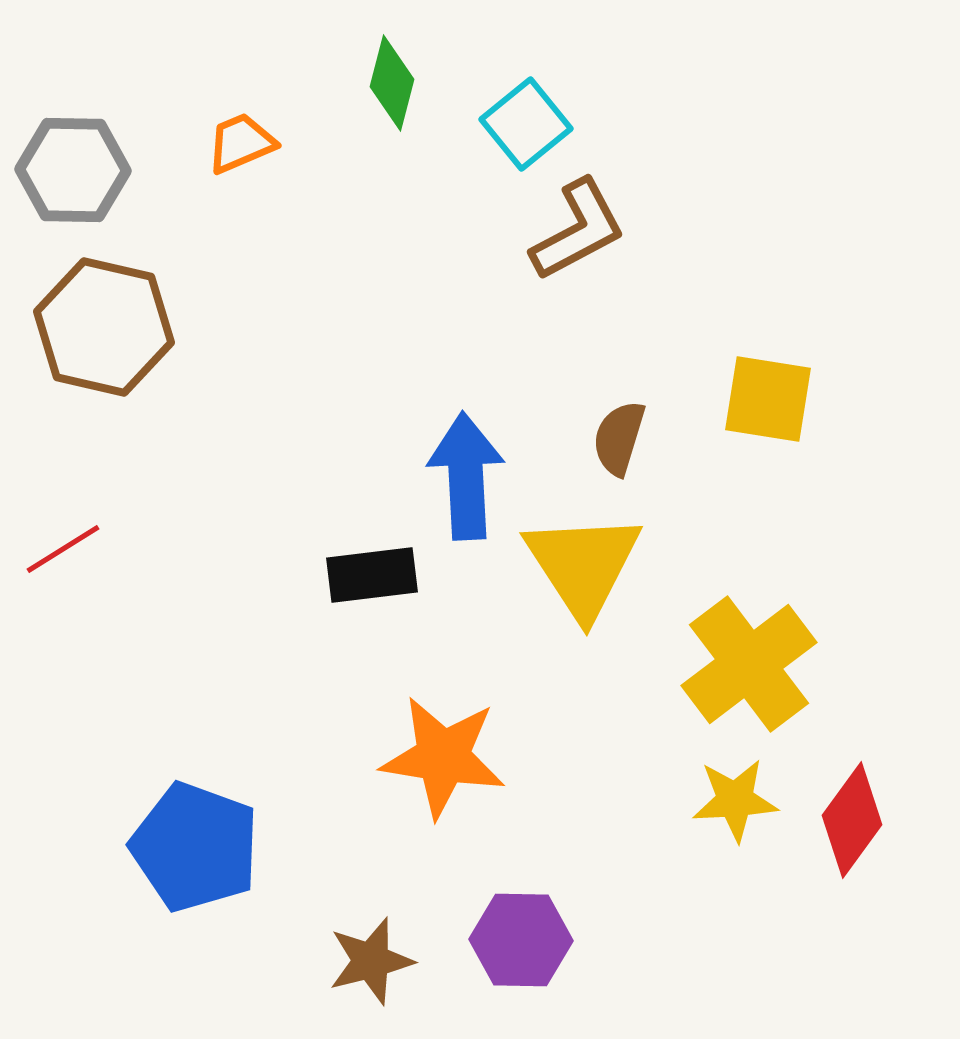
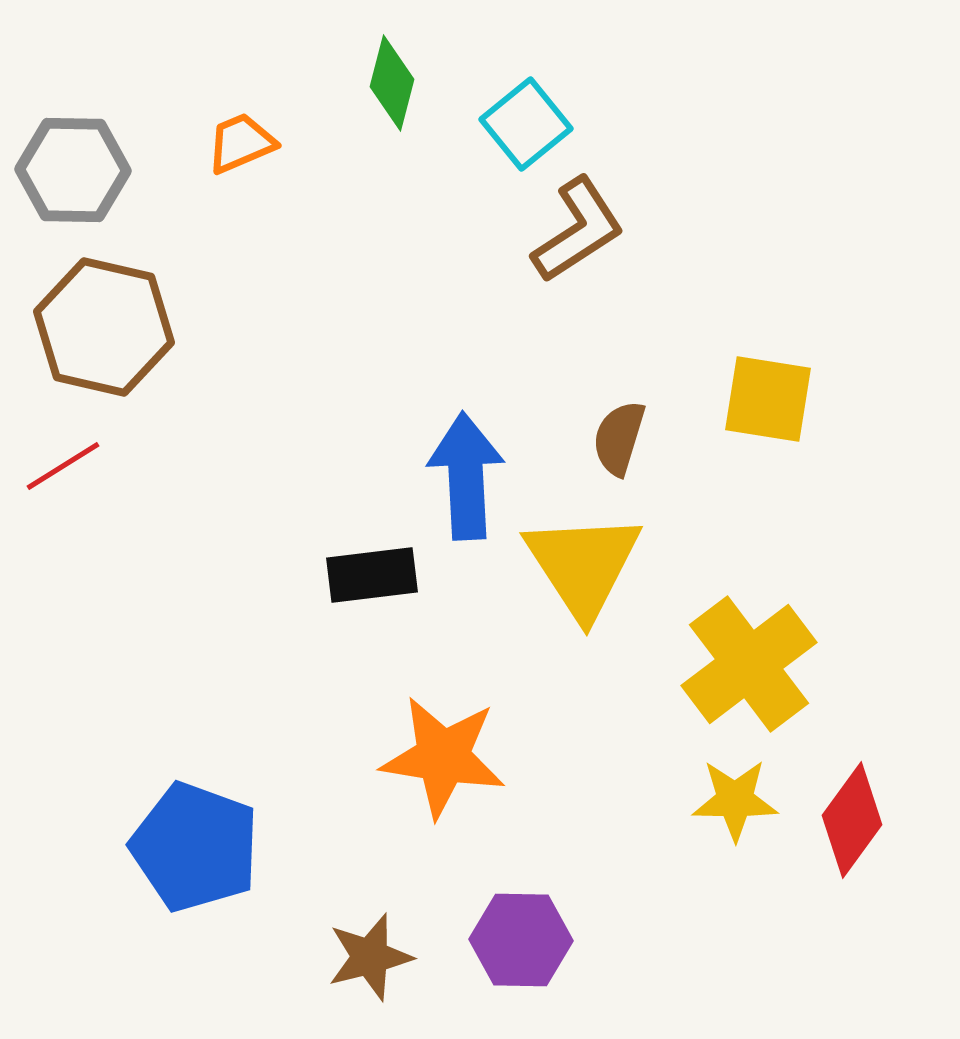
brown L-shape: rotated 5 degrees counterclockwise
red line: moved 83 px up
yellow star: rotated 4 degrees clockwise
brown star: moved 1 px left, 4 px up
